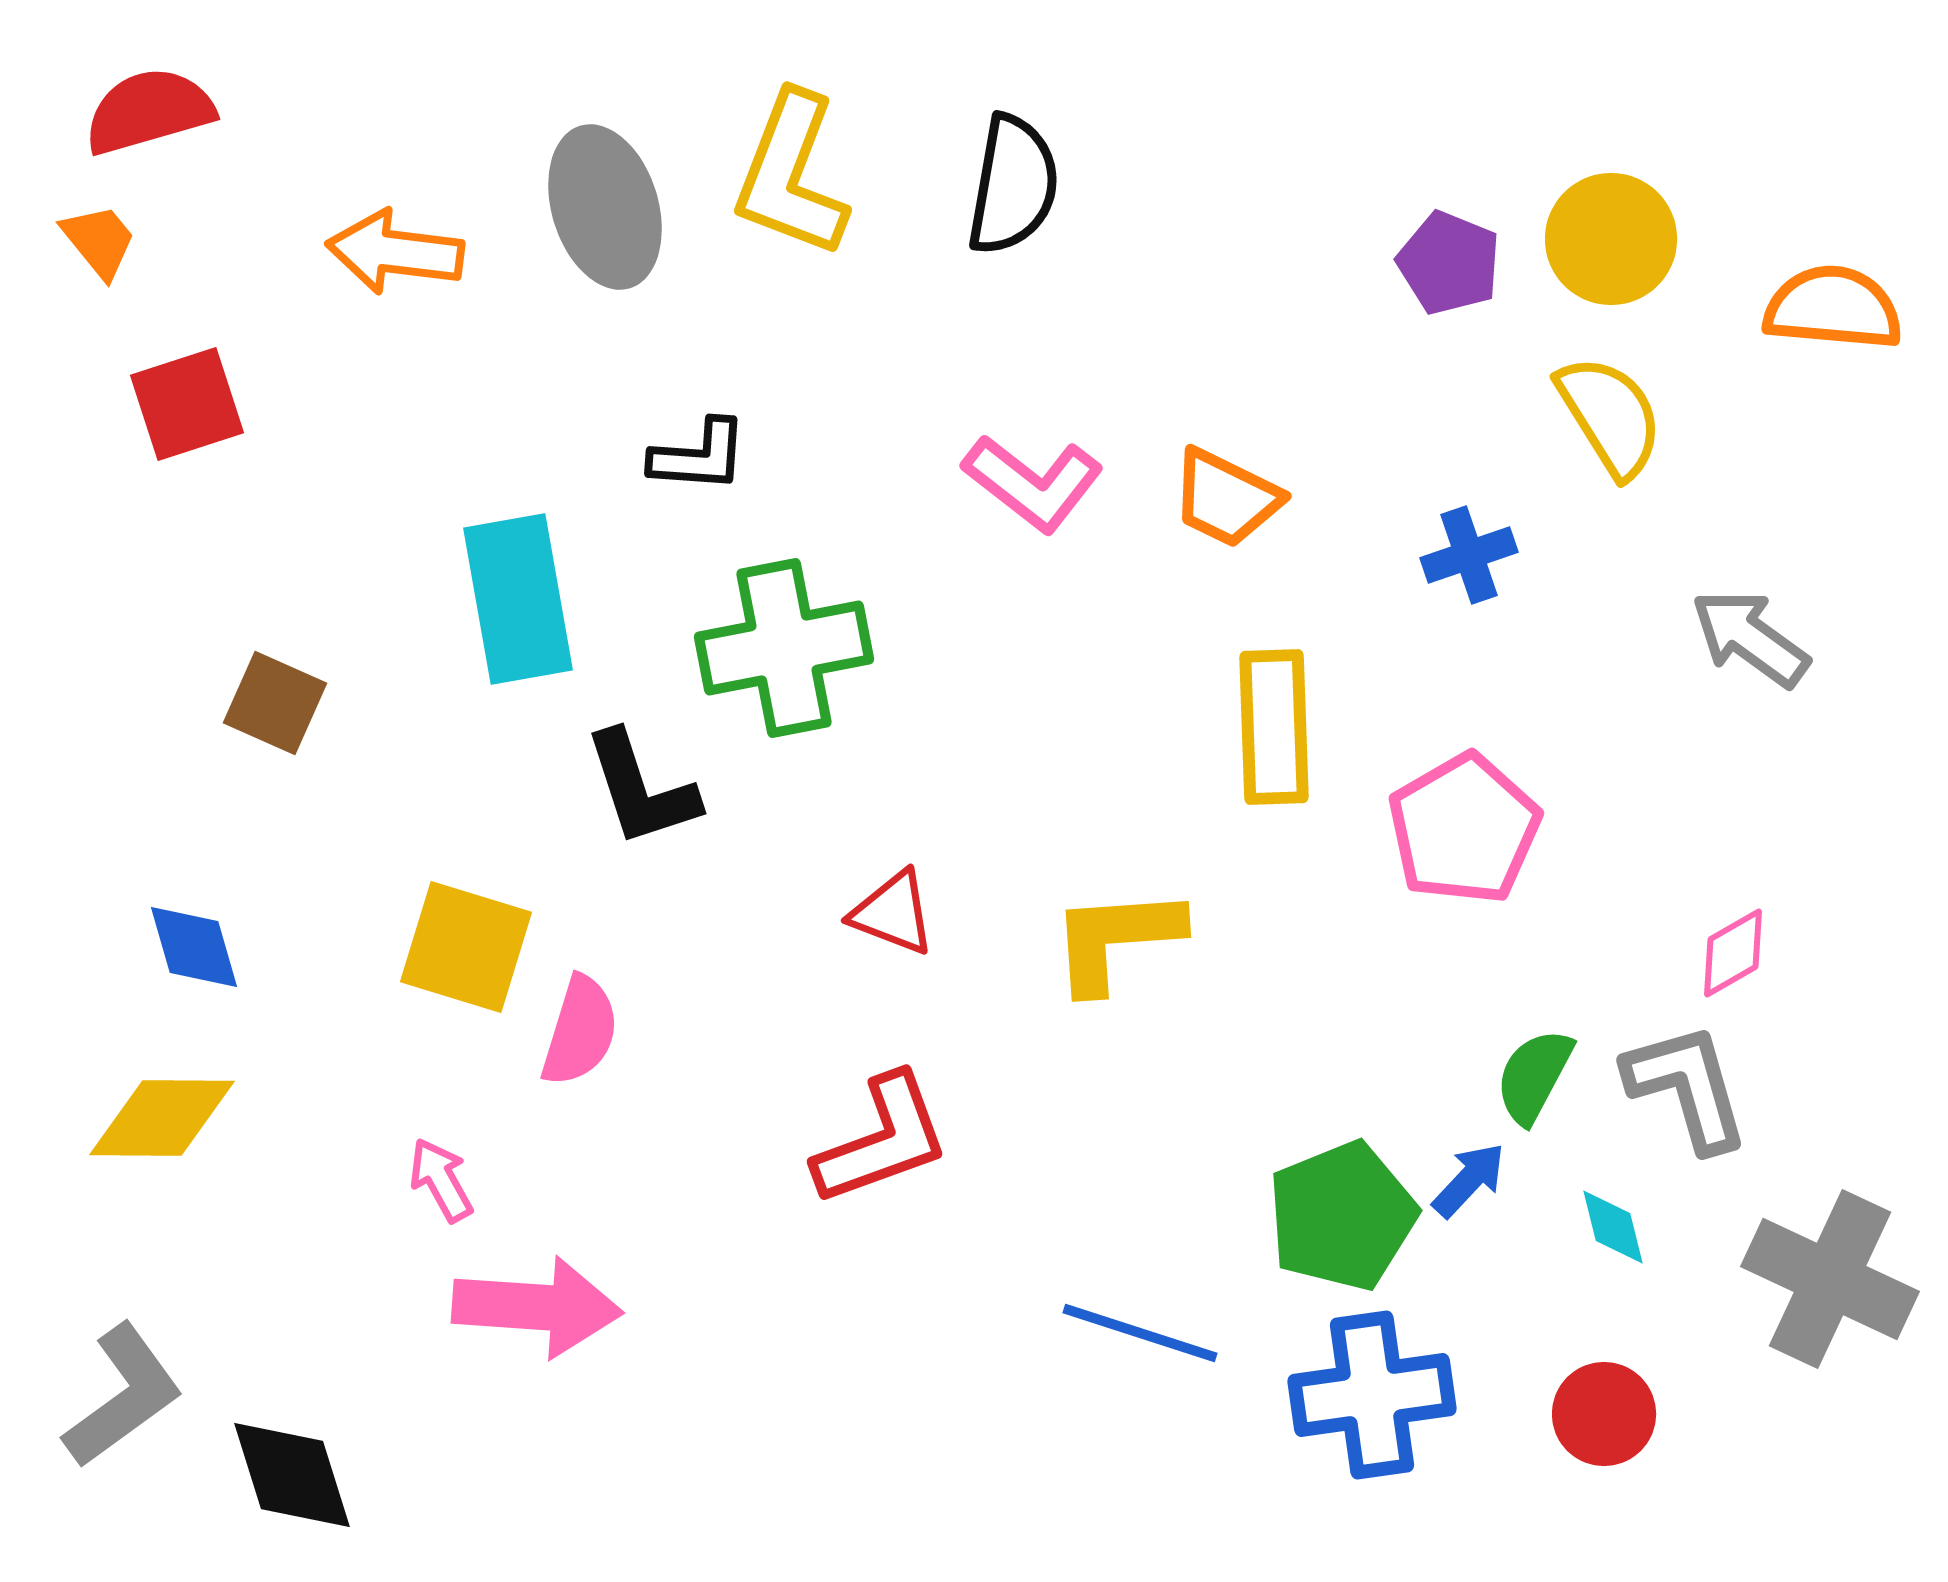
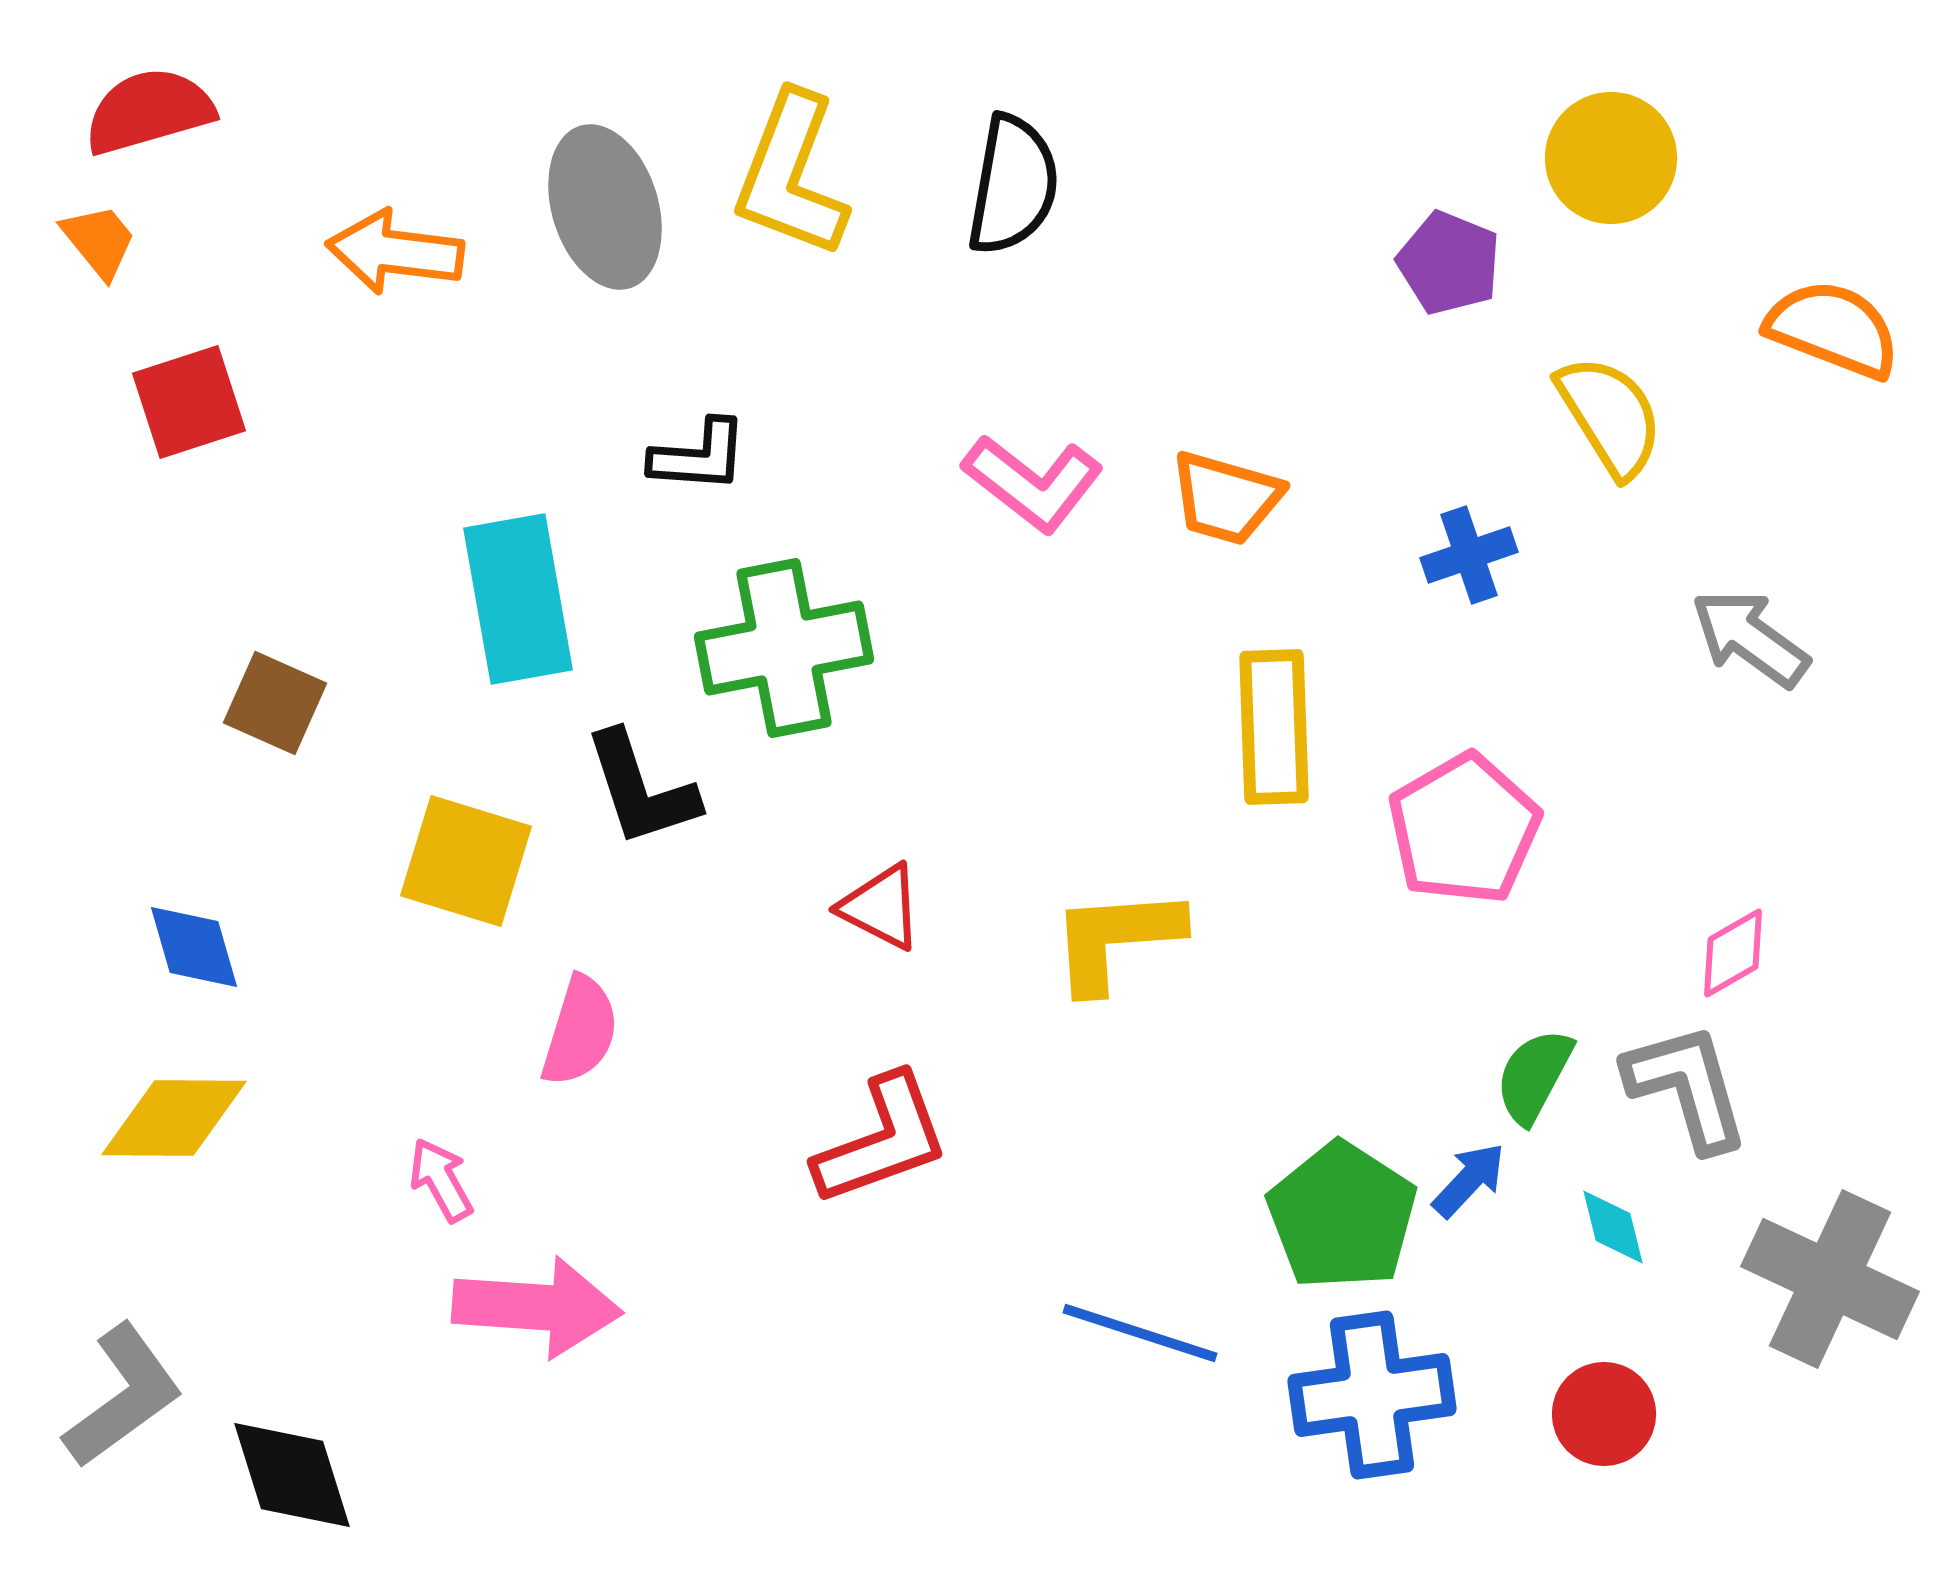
yellow circle at (1611, 239): moved 81 px up
orange semicircle at (1833, 308): moved 21 px down; rotated 16 degrees clockwise
red square at (187, 404): moved 2 px right, 2 px up
orange trapezoid at (1226, 498): rotated 10 degrees counterclockwise
red triangle at (893, 913): moved 12 px left, 6 px up; rotated 6 degrees clockwise
yellow square at (466, 947): moved 86 px up
yellow diamond at (162, 1118): moved 12 px right
green pentagon at (1342, 1216): rotated 17 degrees counterclockwise
